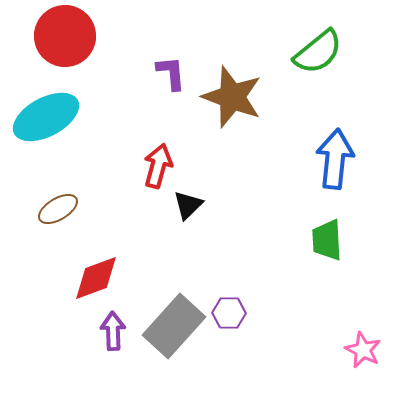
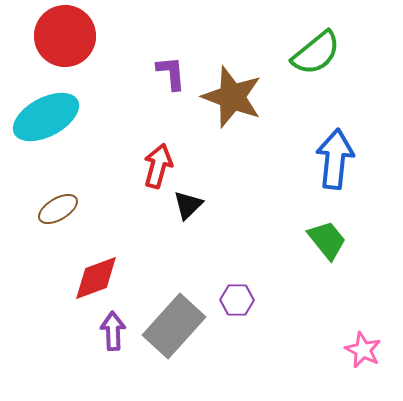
green semicircle: moved 2 px left, 1 px down
green trapezoid: rotated 144 degrees clockwise
purple hexagon: moved 8 px right, 13 px up
